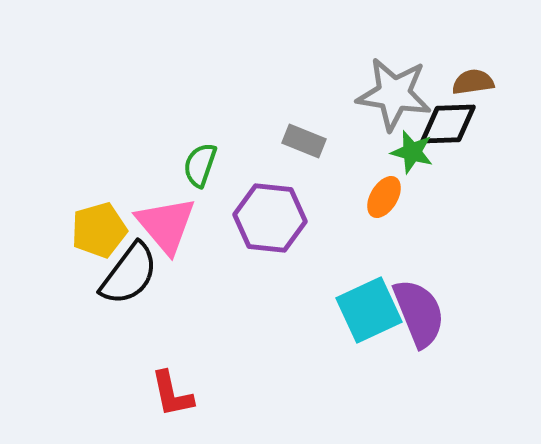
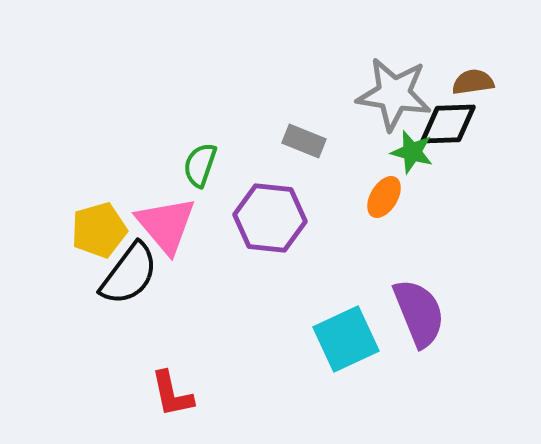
cyan square: moved 23 px left, 29 px down
